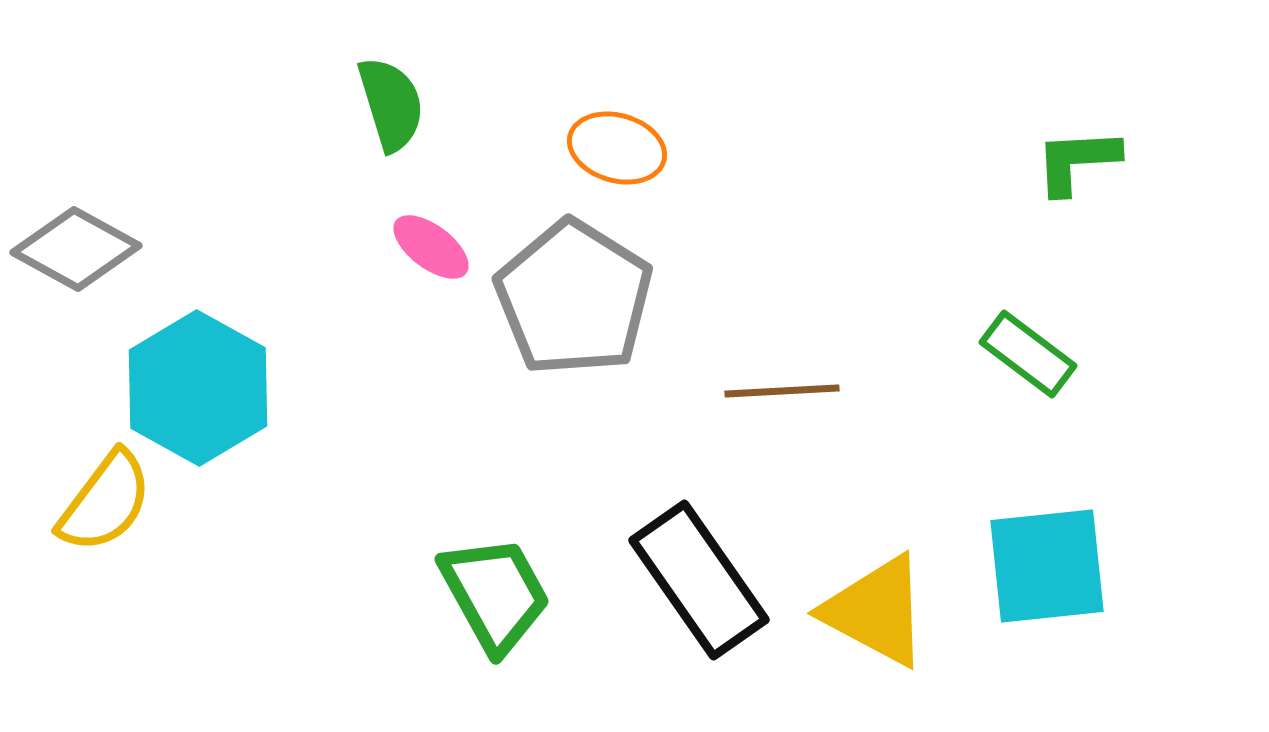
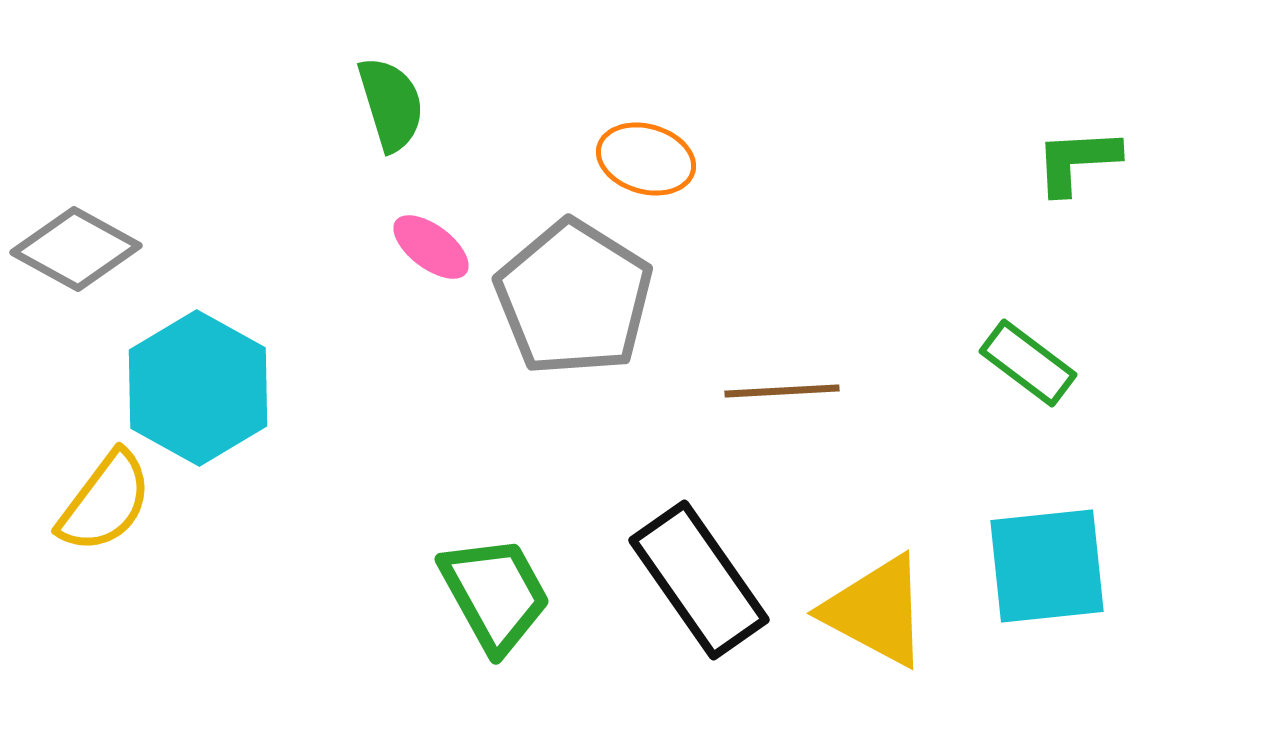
orange ellipse: moved 29 px right, 11 px down
green rectangle: moved 9 px down
